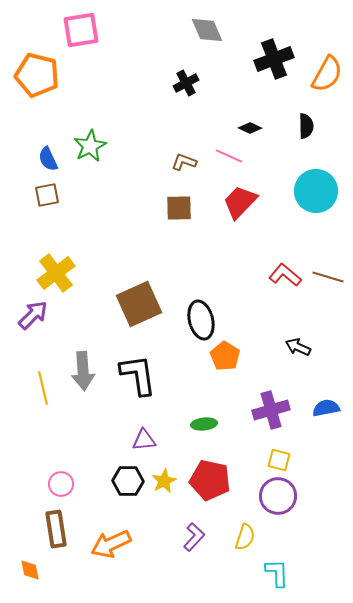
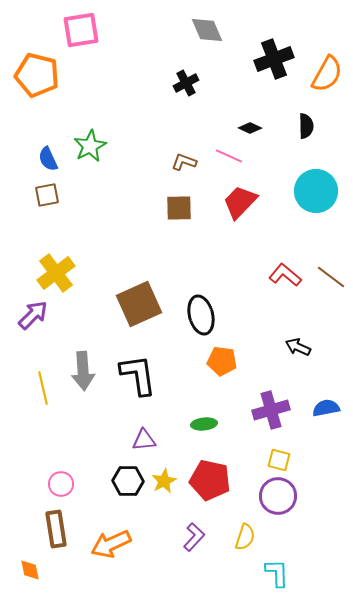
brown line at (328, 277): moved 3 px right; rotated 20 degrees clockwise
black ellipse at (201, 320): moved 5 px up
orange pentagon at (225, 356): moved 3 px left, 5 px down; rotated 24 degrees counterclockwise
